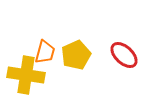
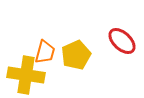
red ellipse: moved 2 px left, 14 px up
